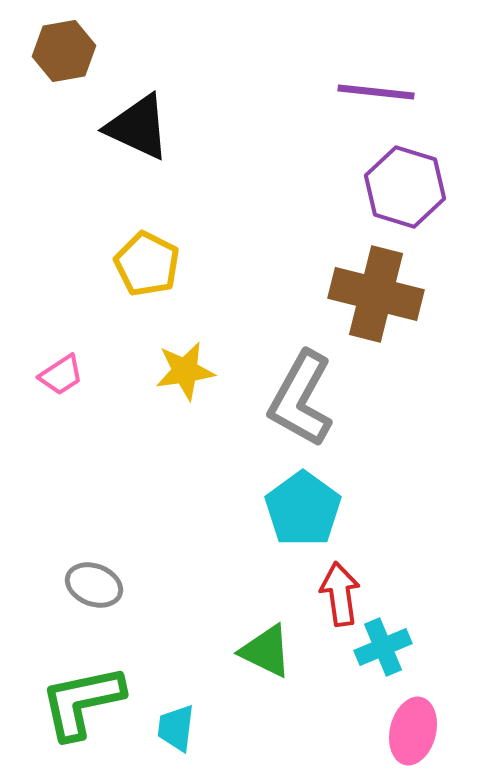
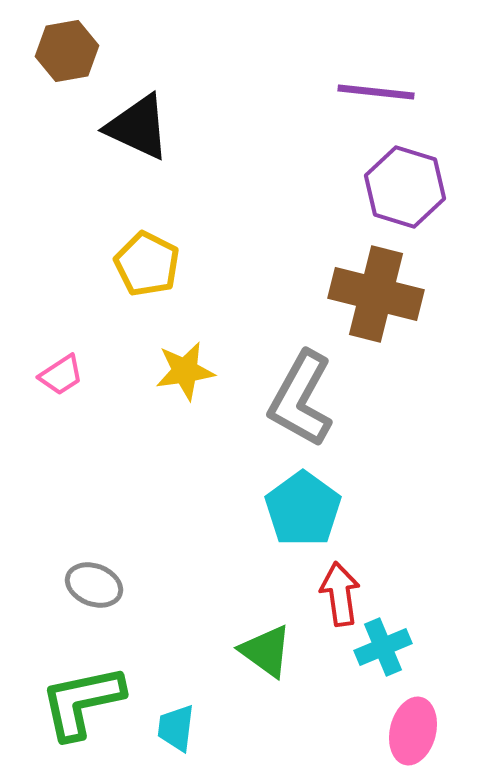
brown hexagon: moved 3 px right
green triangle: rotated 10 degrees clockwise
